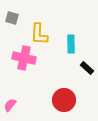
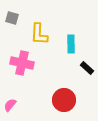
pink cross: moved 2 px left, 5 px down
